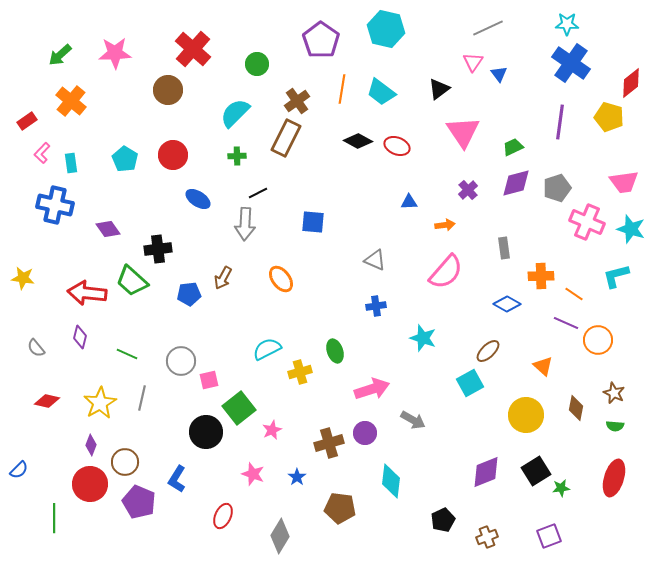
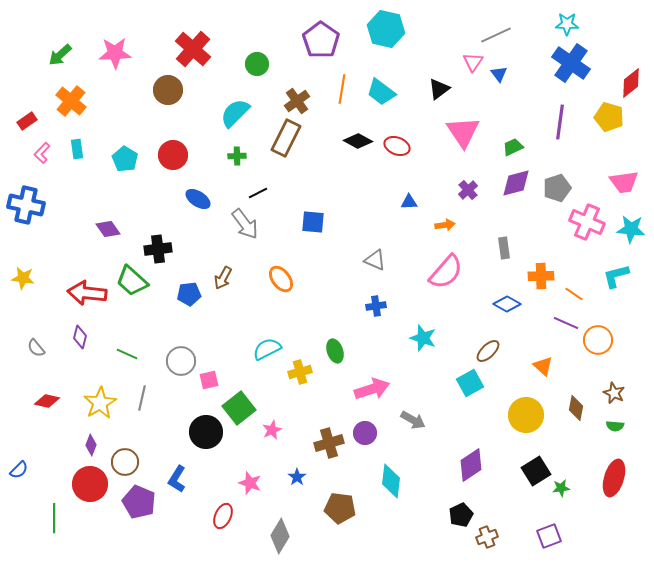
gray line at (488, 28): moved 8 px right, 7 px down
cyan rectangle at (71, 163): moved 6 px right, 14 px up
blue cross at (55, 205): moved 29 px left
gray arrow at (245, 224): rotated 40 degrees counterclockwise
cyan star at (631, 229): rotated 12 degrees counterclockwise
purple diamond at (486, 472): moved 15 px left, 7 px up; rotated 12 degrees counterclockwise
pink star at (253, 474): moved 3 px left, 9 px down
black pentagon at (443, 520): moved 18 px right, 5 px up
